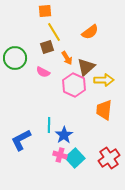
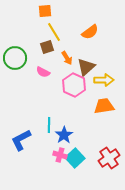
orange trapezoid: moved 4 px up; rotated 75 degrees clockwise
